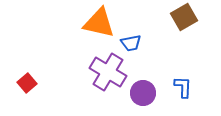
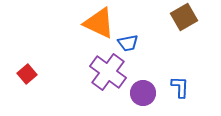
orange triangle: rotated 12 degrees clockwise
blue trapezoid: moved 3 px left
purple cross: rotated 6 degrees clockwise
red square: moved 9 px up
blue L-shape: moved 3 px left
